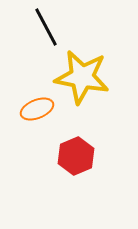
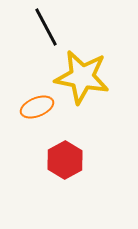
orange ellipse: moved 2 px up
red hexagon: moved 11 px left, 4 px down; rotated 6 degrees counterclockwise
